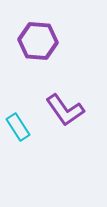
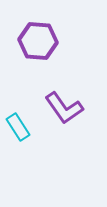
purple L-shape: moved 1 px left, 2 px up
